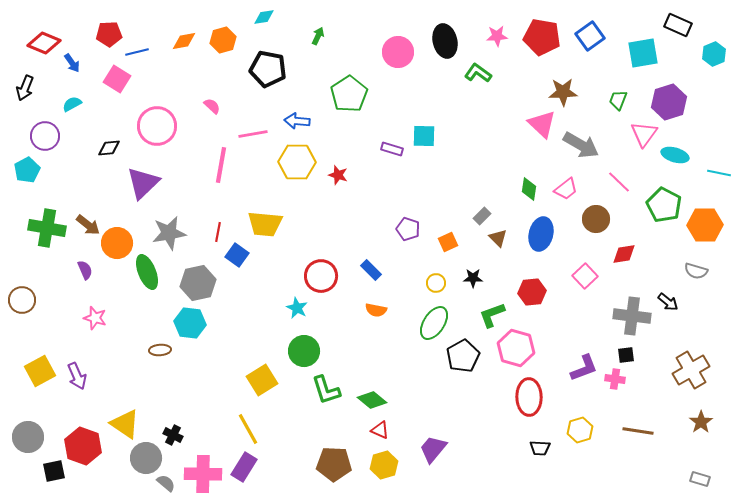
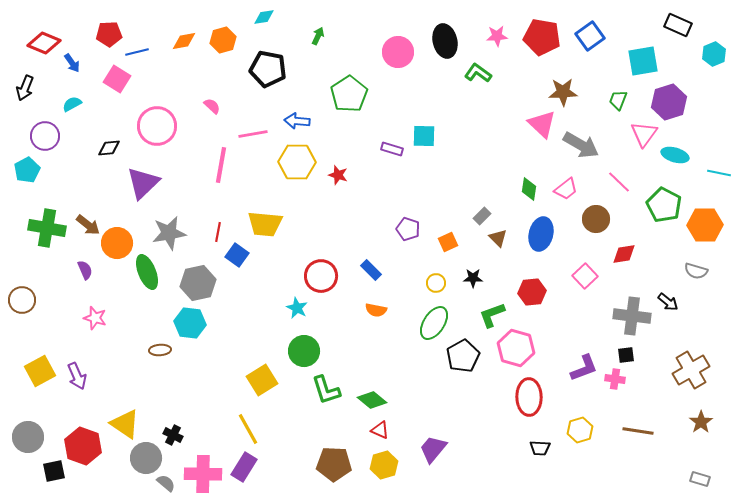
cyan square at (643, 53): moved 8 px down
